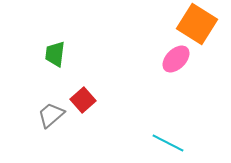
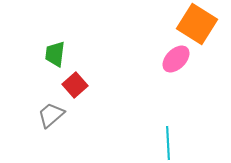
red square: moved 8 px left, 15 px up
cyan line: rotated 60 degrees clockwise
